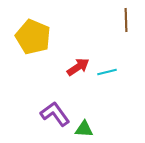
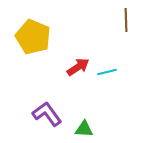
purple L-shape: moved 8 px left
